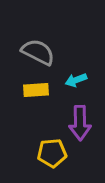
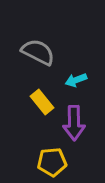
yellow rectangle: moved 6 px right, 12 px down; rotated 55 degrees clockwise
purple arrow: moved 6 px left
yellow pentagon: moved 9 px down
